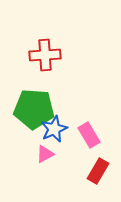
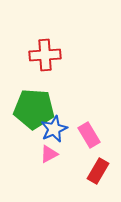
pink triangle: moved 4 px right
